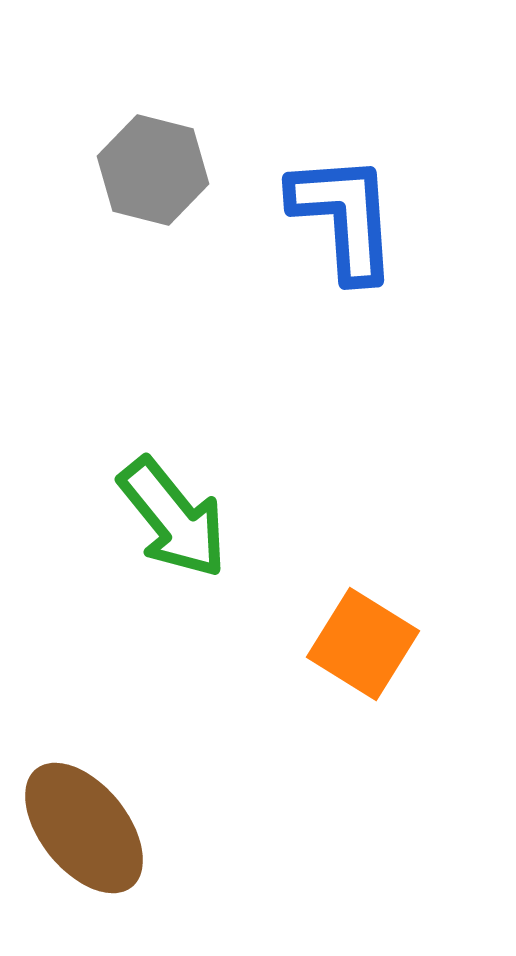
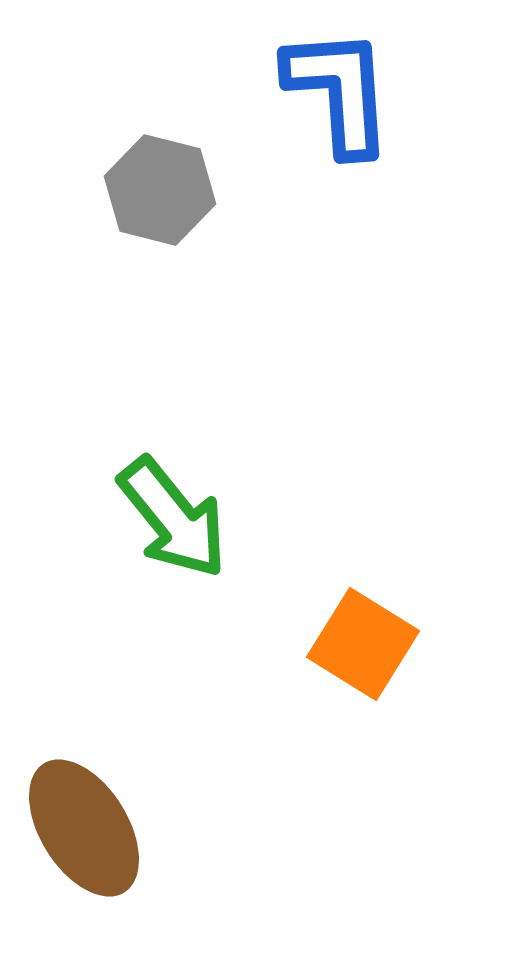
gray hexagon: moved 7 px right, 20 px down
blue L-shape: moved 5 px left, 126 px up
brown ellipse: rotated 7 degrees clockwise
